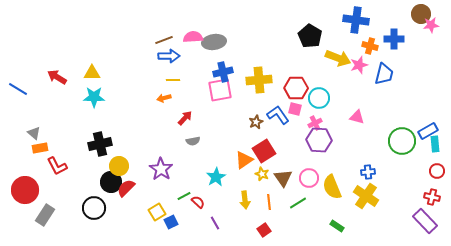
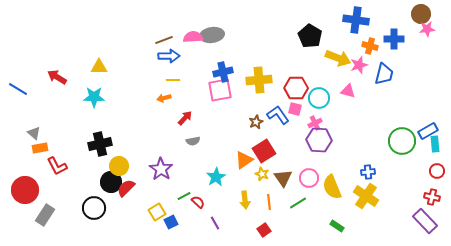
pink star at (431, 25): moved 4 px left, 4 px down
gray ellipse at (214, 42): moved 2 px left, 7 px up
yellow triangle at (92, 73): moved 7 px right, 6 px up
pink triangle at (357, 117): moved 9 px left, 26 px up
